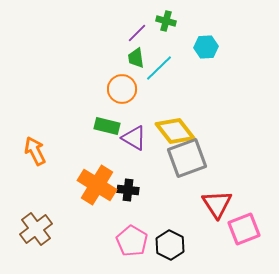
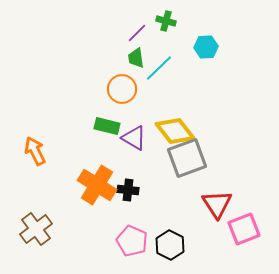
pink pentagon: rotated 8 degrees counterclockwise
